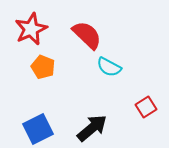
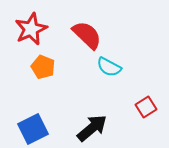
blue square: moved 5 px left
